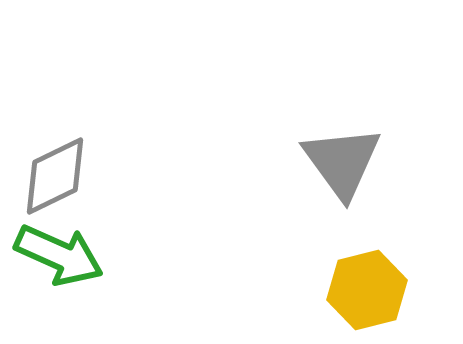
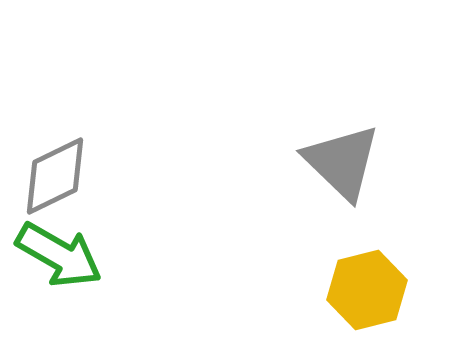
gray triangle: rotated 10 degrees counterclockwise
green arrow: rotated 6 degrees clockwise
